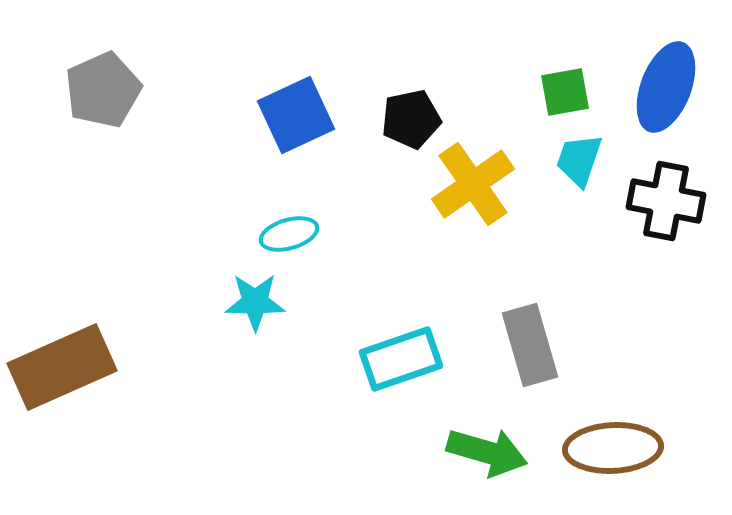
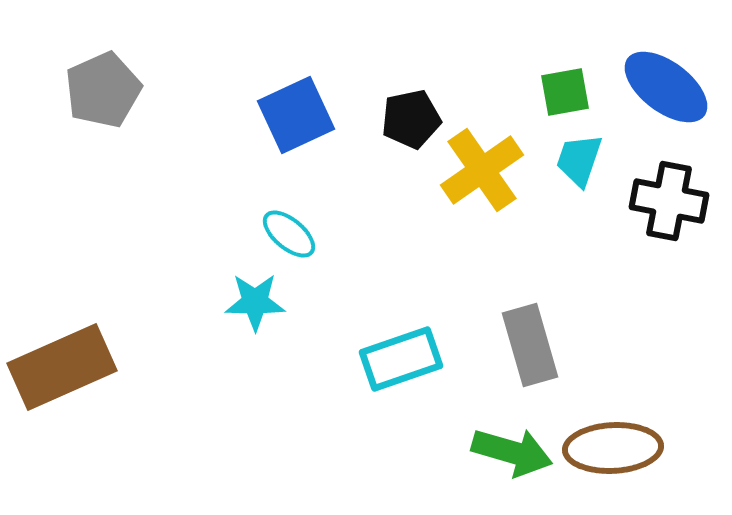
blue ellipse: rotated 74 degrees counterclockwise
yellow cross: moved 9 px right, 14 px up
black cross: moved 3 px right
cyan ellipse: rotated 56 degrees clockwise
green arrow: moved 25 px right
